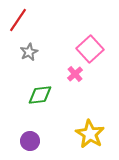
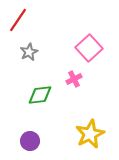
pink square: moved 1 px left, 1 px up
pink cross: moved 1 px left, 5 px down; rotated 14 degrees clockwise
yellow star: rotated 16 degrees clockwise
